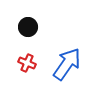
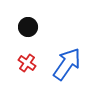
red cross: rotated 12 degrees clockwise
